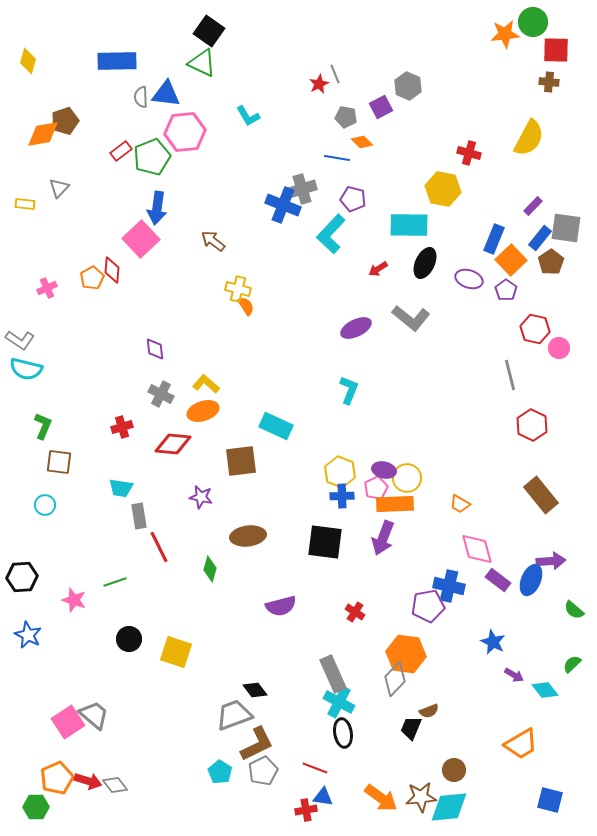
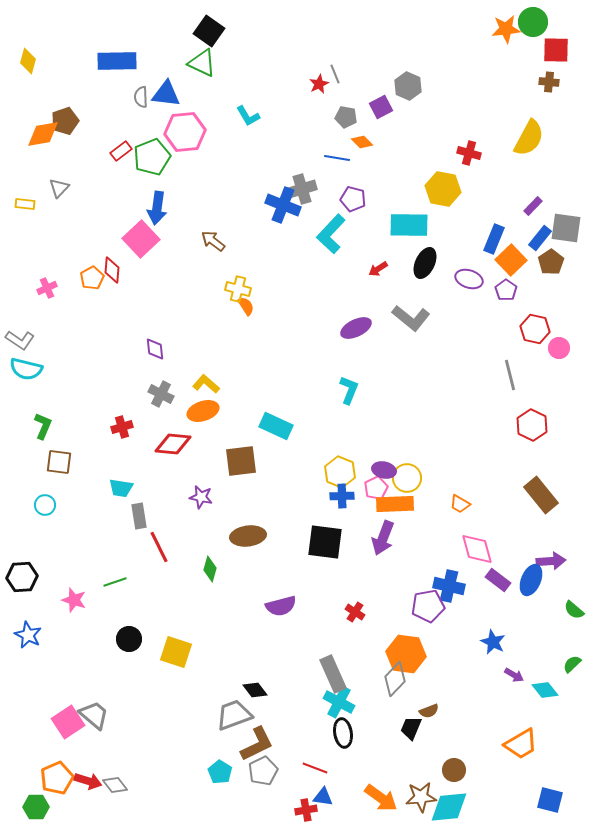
orange star at (505, 34): moved 1 px right, 5 px up
